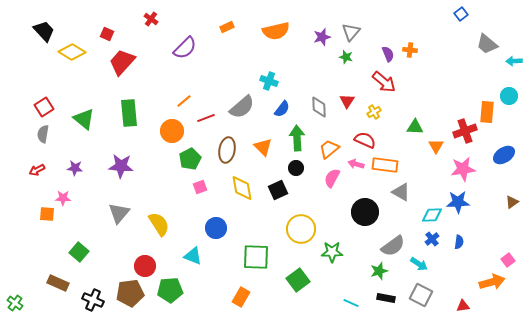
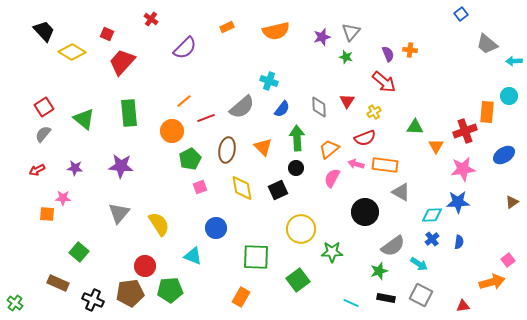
gray semicircle at (43, 134): rotated 30 degrees clockwise
red semicircle at (365, 140): moved 2 px up; rotated 135 degrees clockwise
